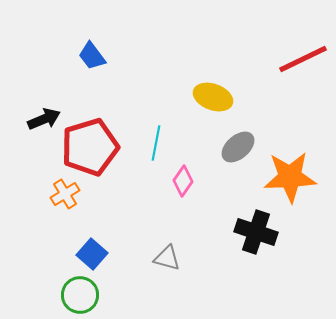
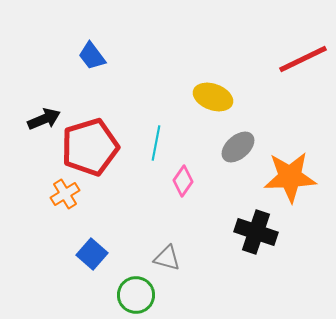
green circle: moved 56 px right
